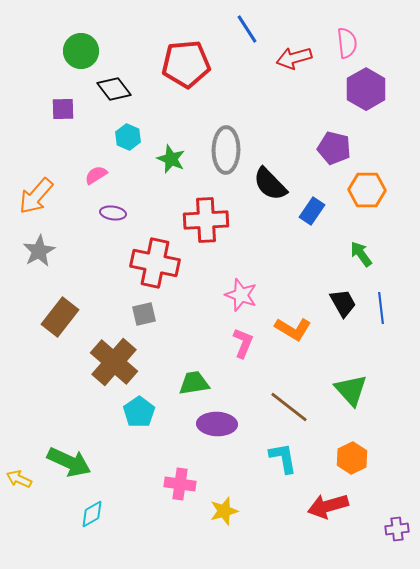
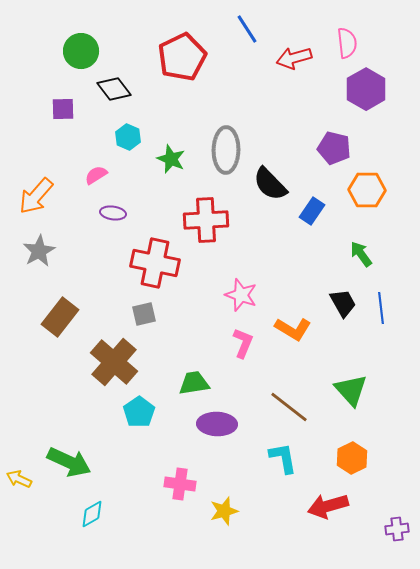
red pentagon at (186, 64): moved 4 px left, 7 px up; rotated 21 degrees counterclockwise
